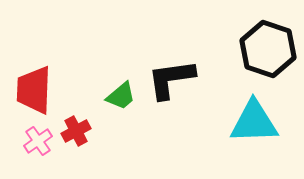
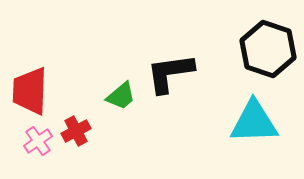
black L-shape: moved 1 px left, 6 px up
red trapezoid: moved 4 px left, 1 px down
